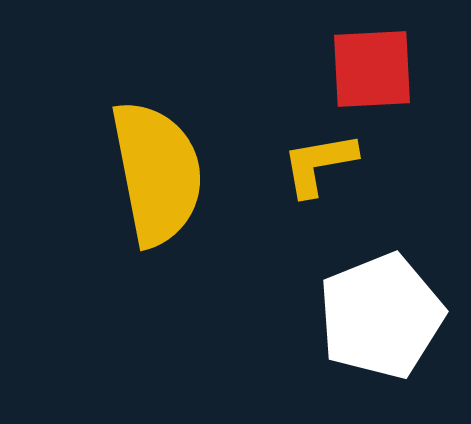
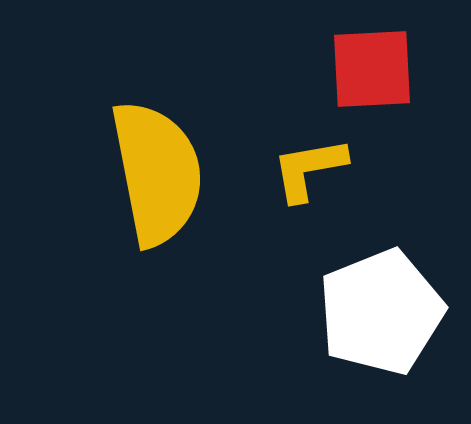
yellow L-shape: moved 10 px left, 5 px down
white pentagon: moved 4 px up
